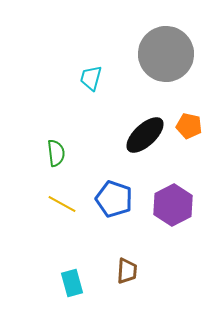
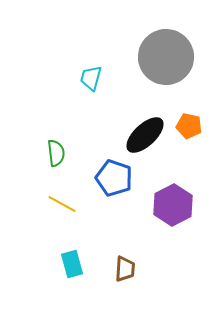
gray circle: moved 3 px down
blue pentagon: moved 21 px up
brown trapezoid: moved 2 px left, 2 px up
cyan rectangle: moved 19 px up
